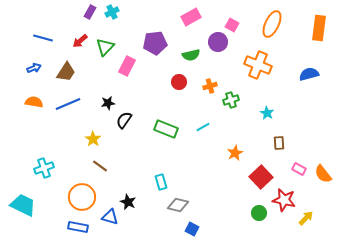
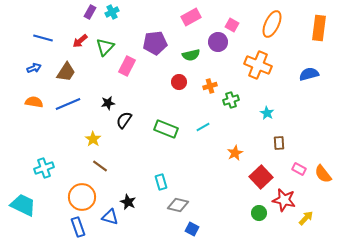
blue rectangle at (78, 227): rotated 60 degrees clockwise
